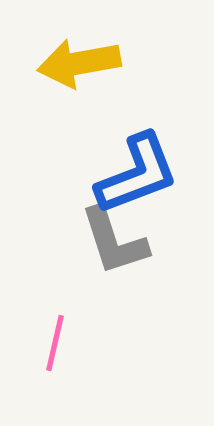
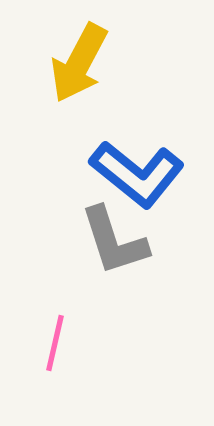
yellow arrow: rotated 52 degrees counterclockwise
blue L-shape: rotated 60 degrees clockwise
